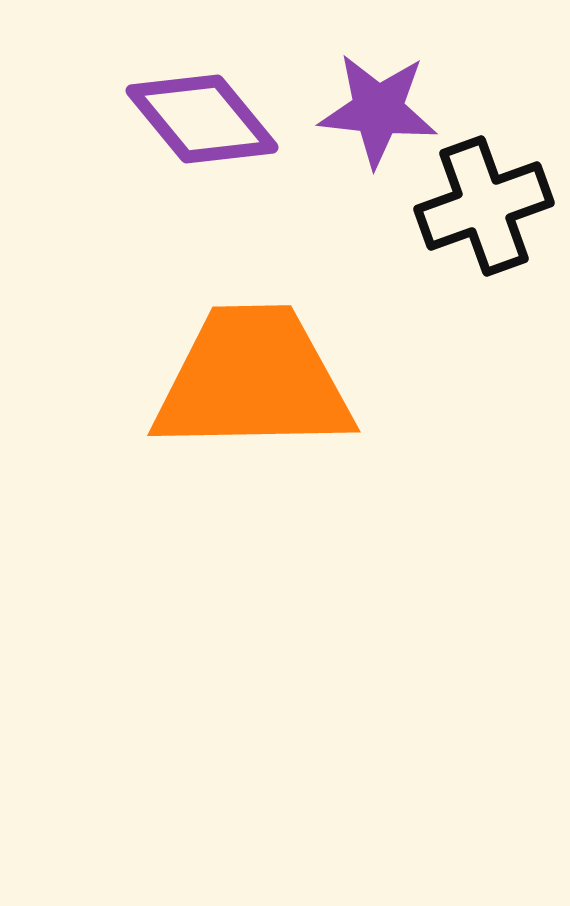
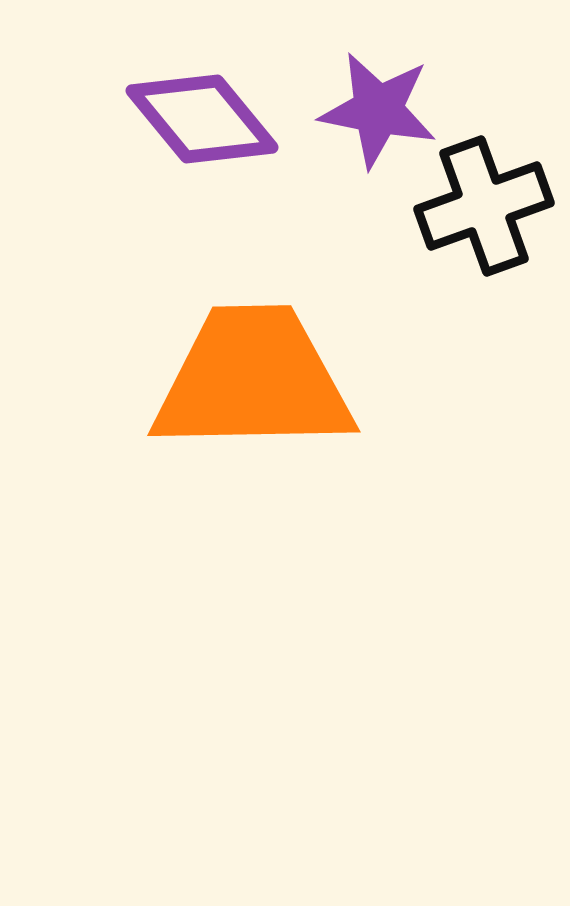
purple star: rotated 5 degrees clockwise
